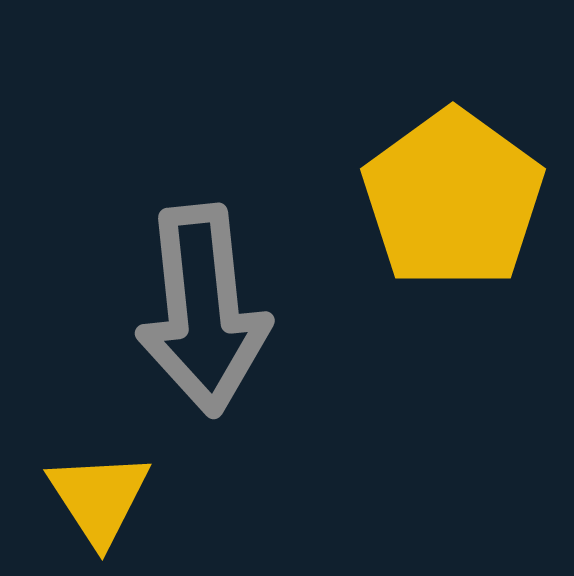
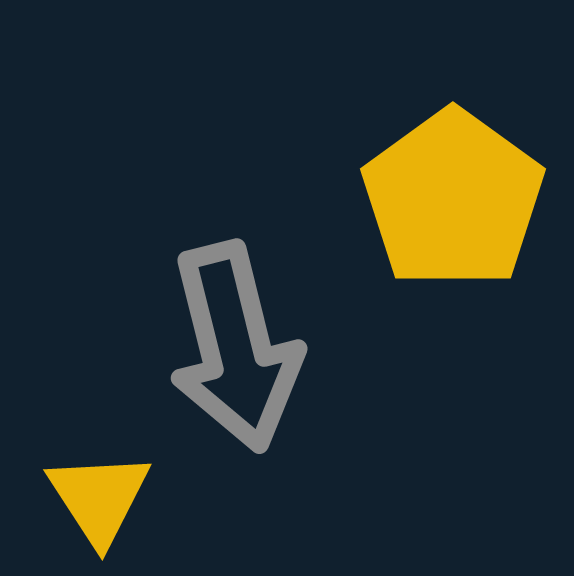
gray arrow: moved 32 px right, 37 px down; rotated 8 degrees counterclockwise
